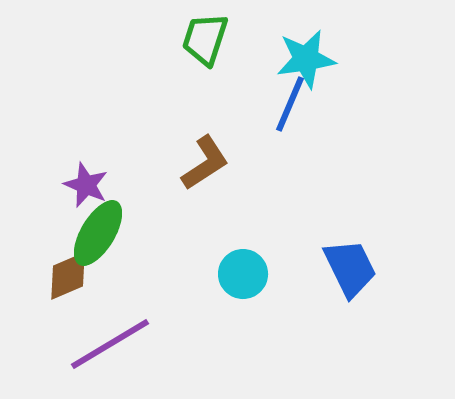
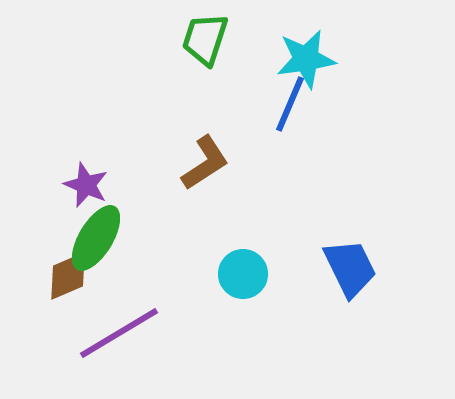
green ellipse: moved 2 px left, 5 px down
purple line: moved 9 px right, 11 px up
